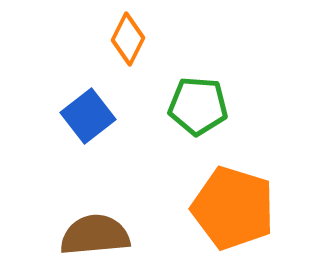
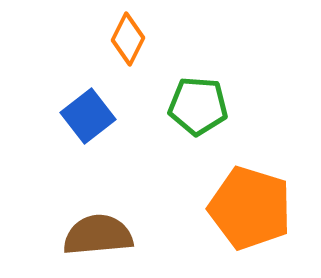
orange pentagon: moved 17 px right
brown semicircle: moved 3 px right
